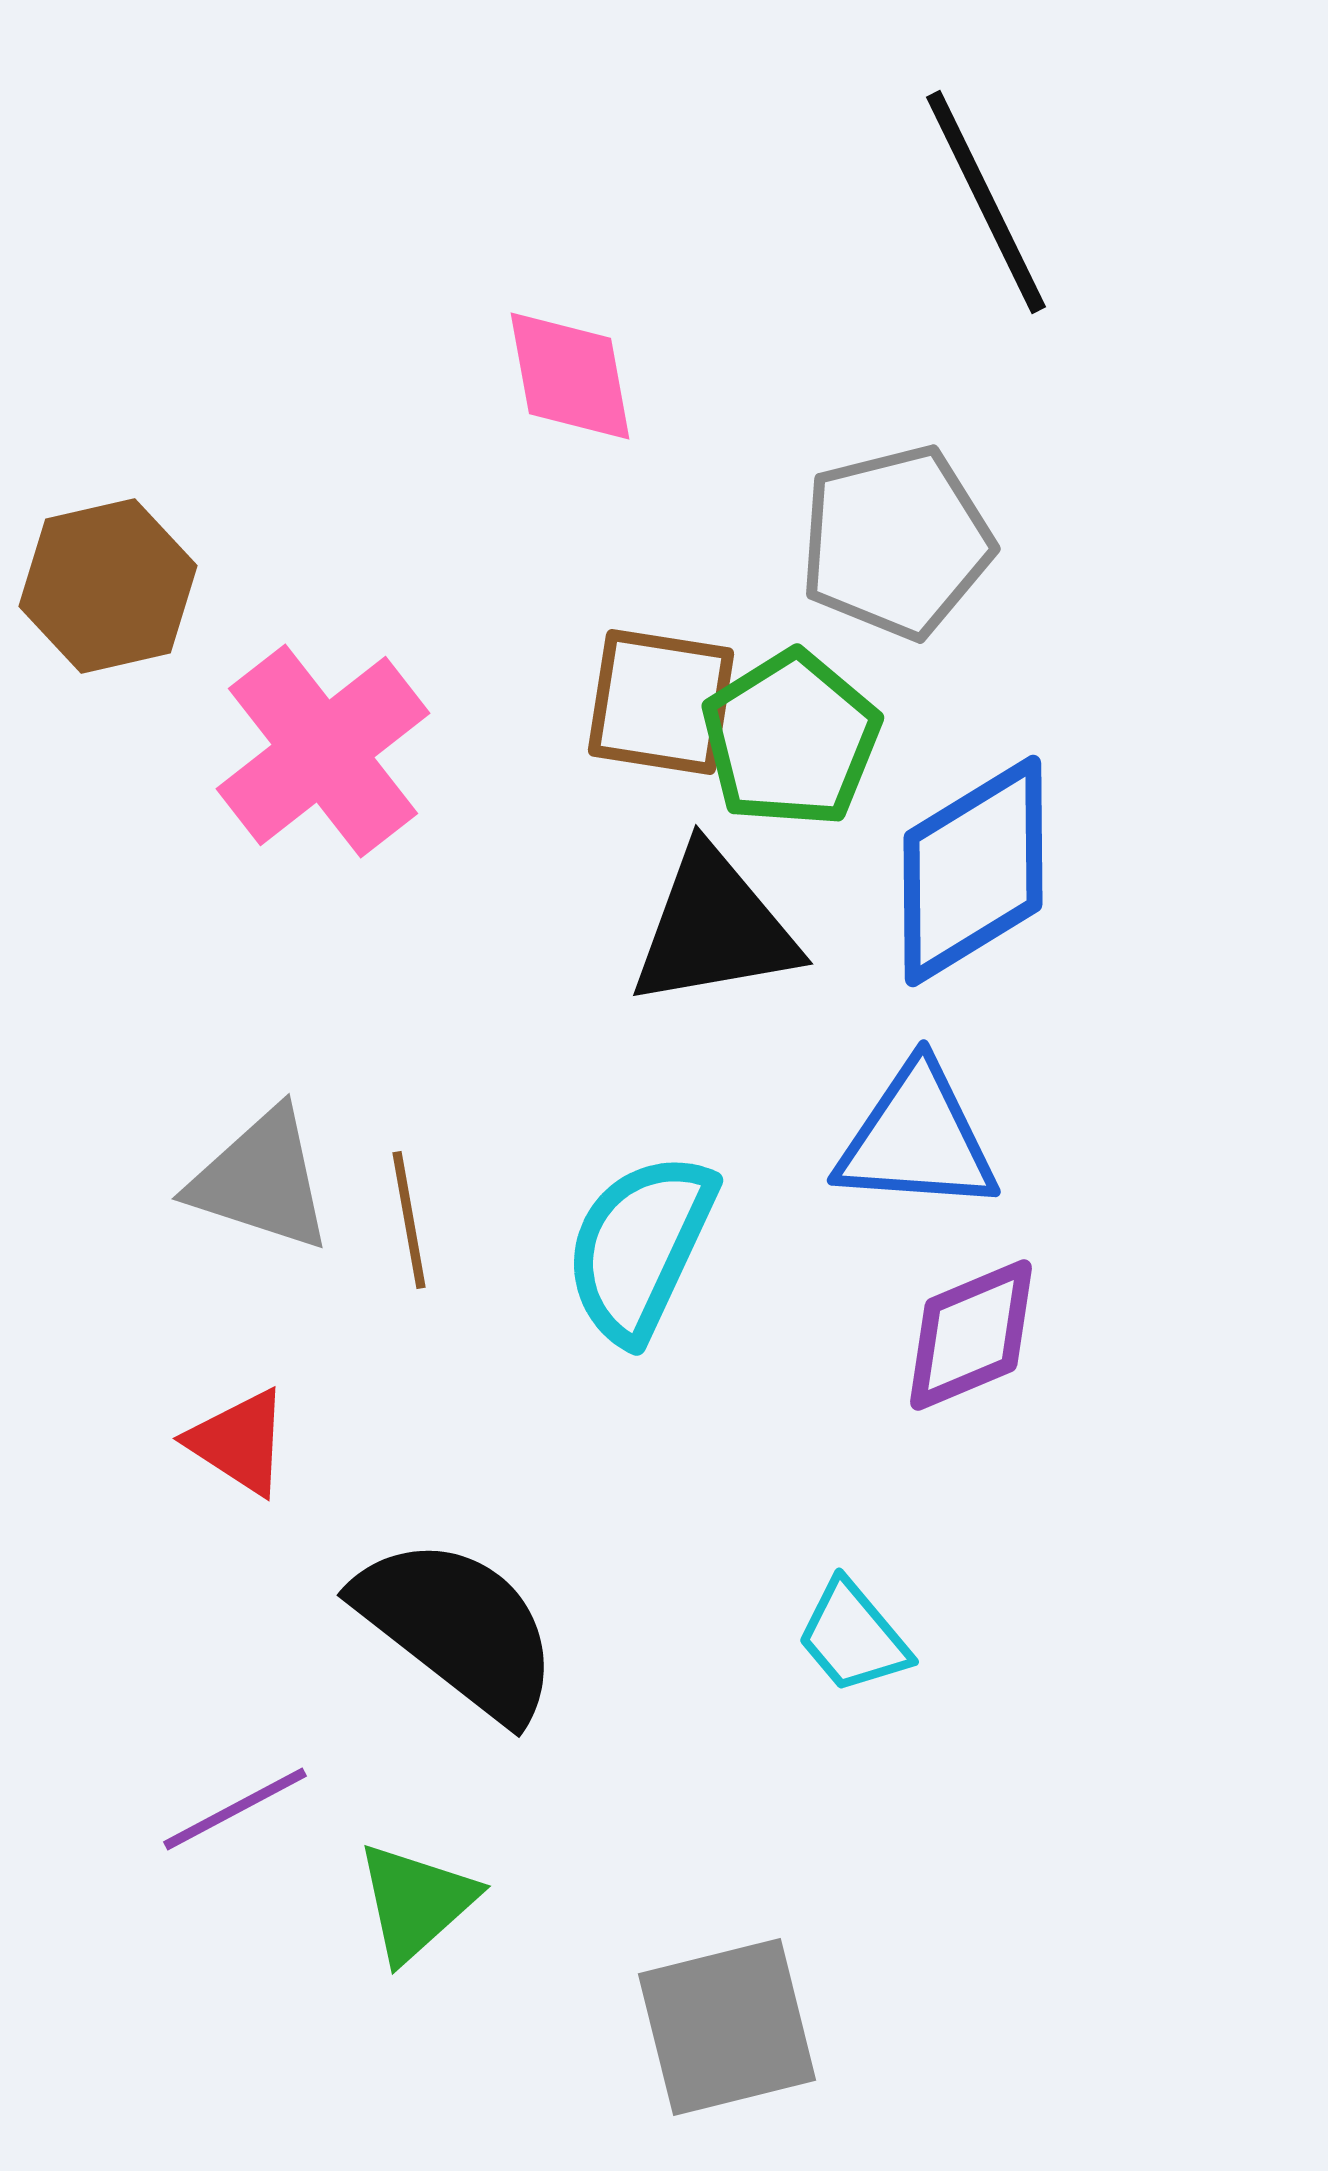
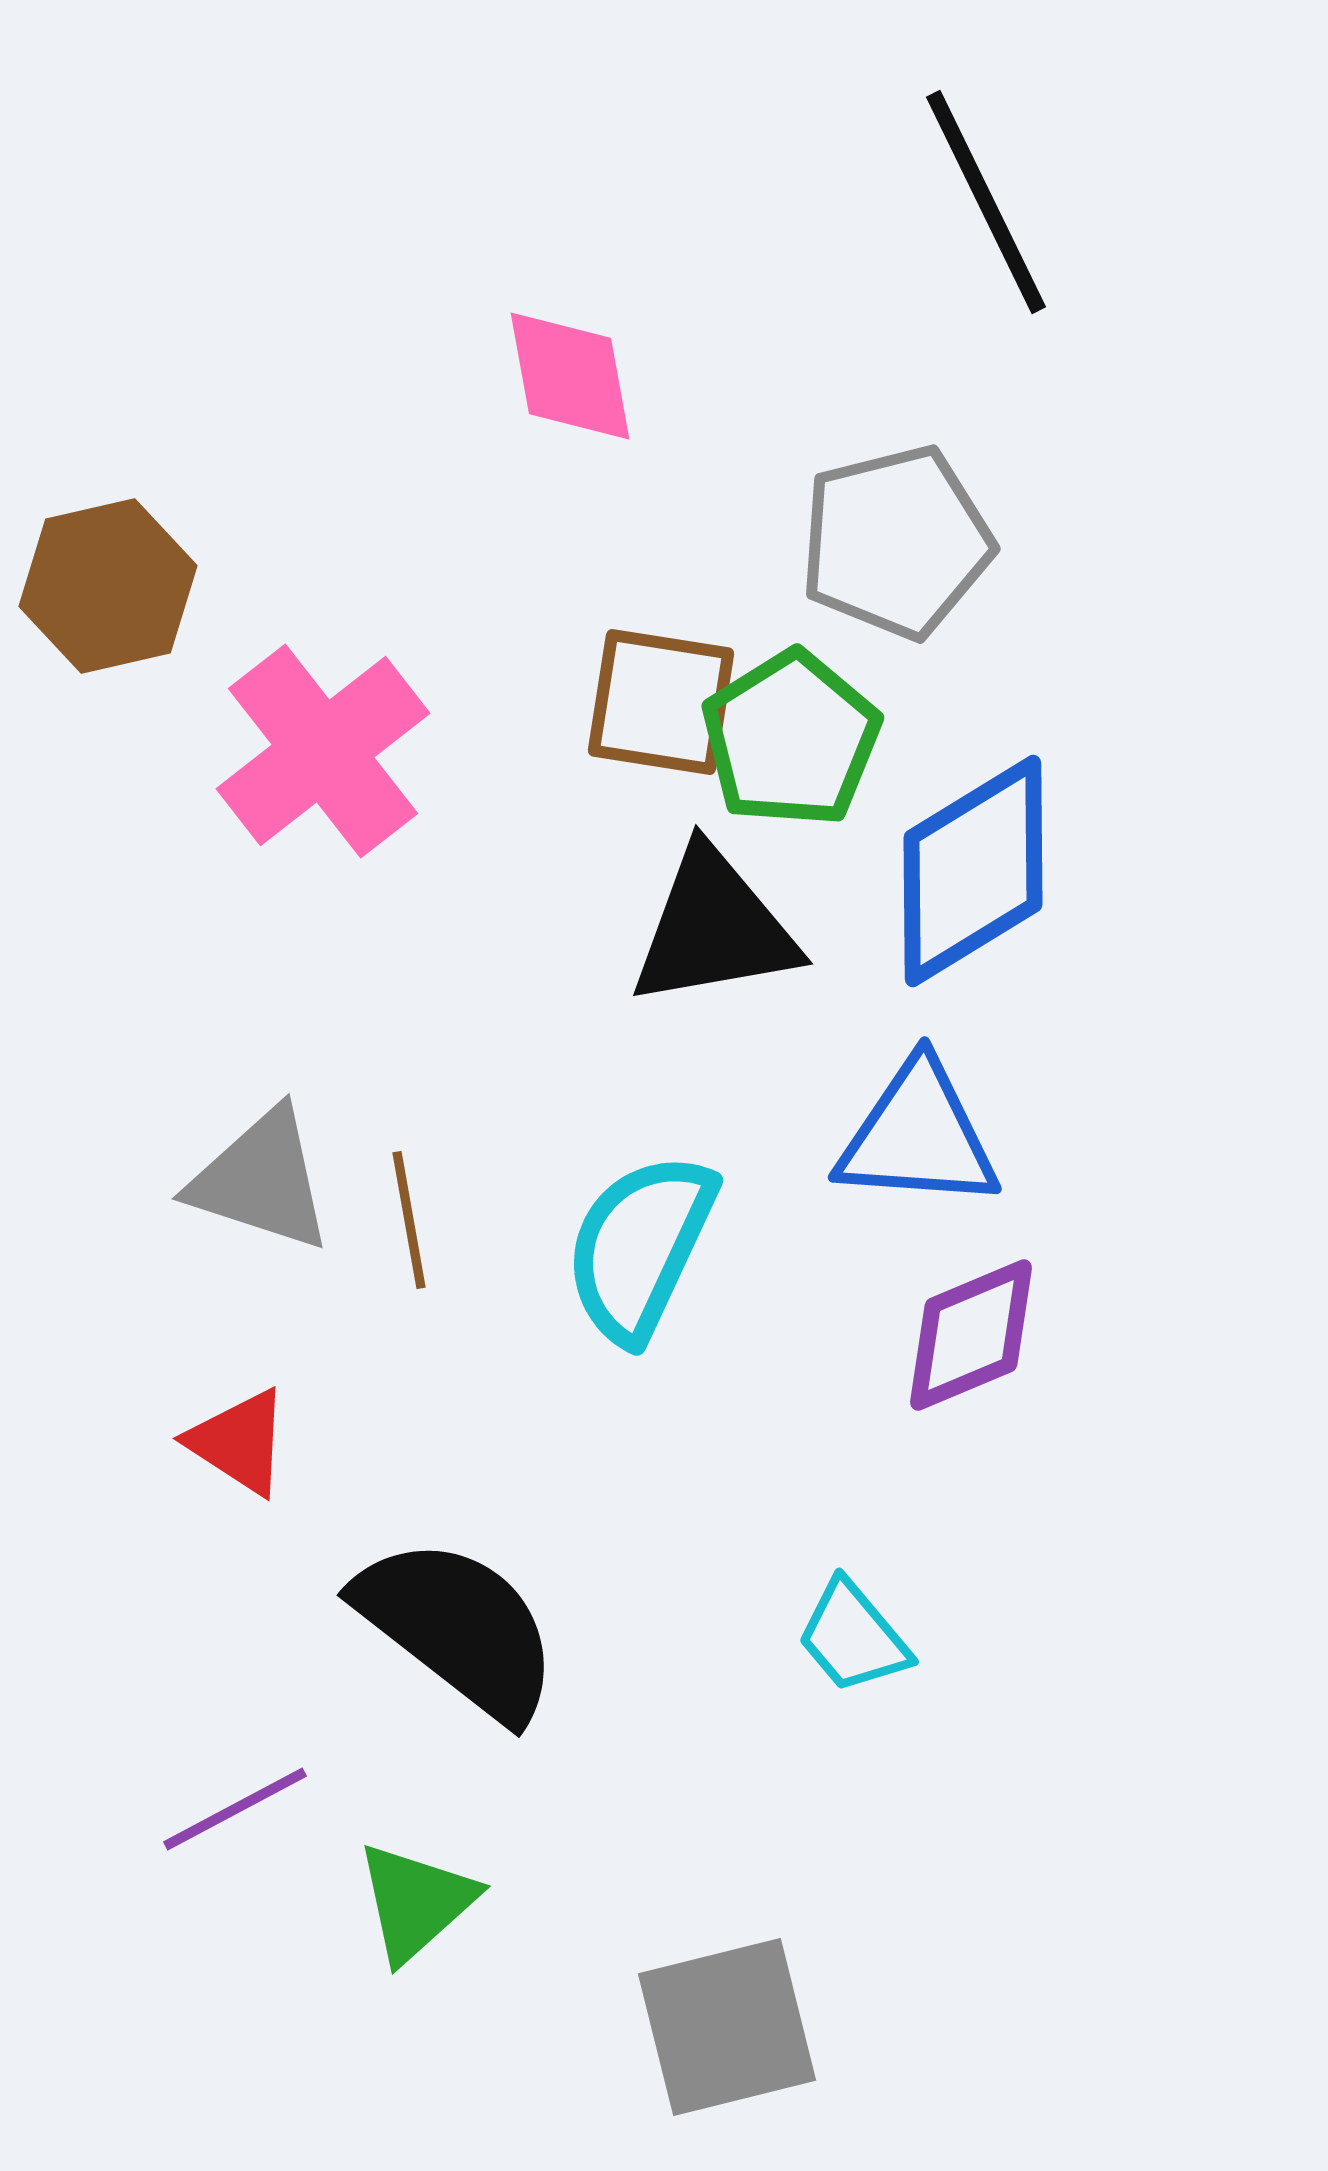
blue triangle: moved 1 px right, 3 px up
